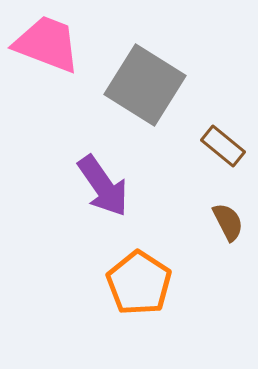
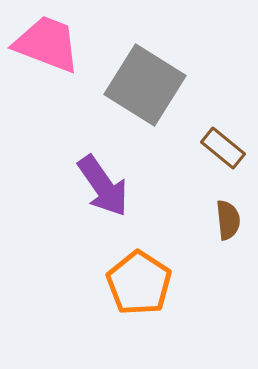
brown rectangle: moved 2 px down
brown semicircle: moved 2 px up; rotated 21 degrees clockwise
